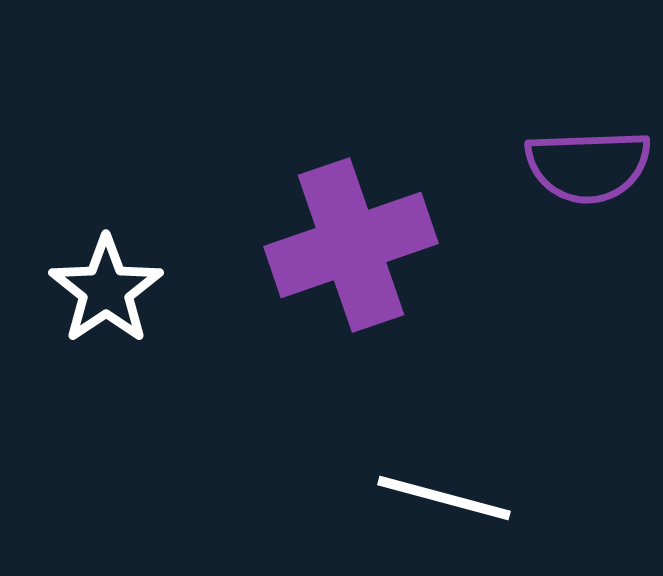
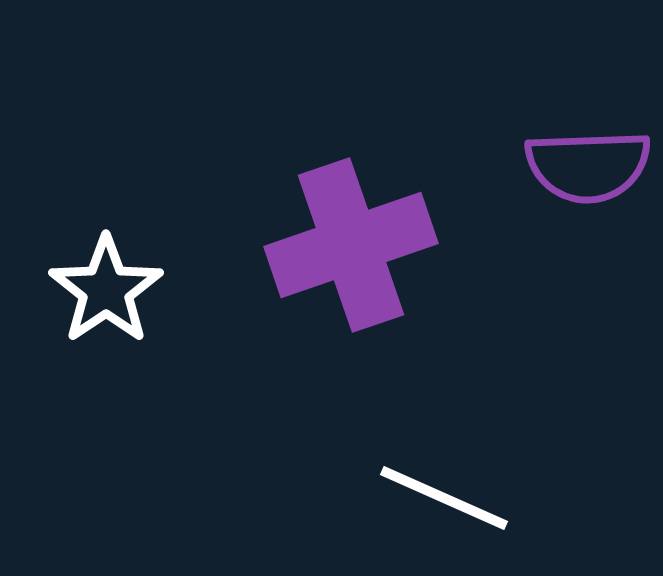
white line: rotated 9 degrees clockwise
